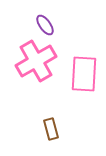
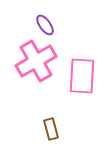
pink rectangle: moved 2 px left, 2 px down
